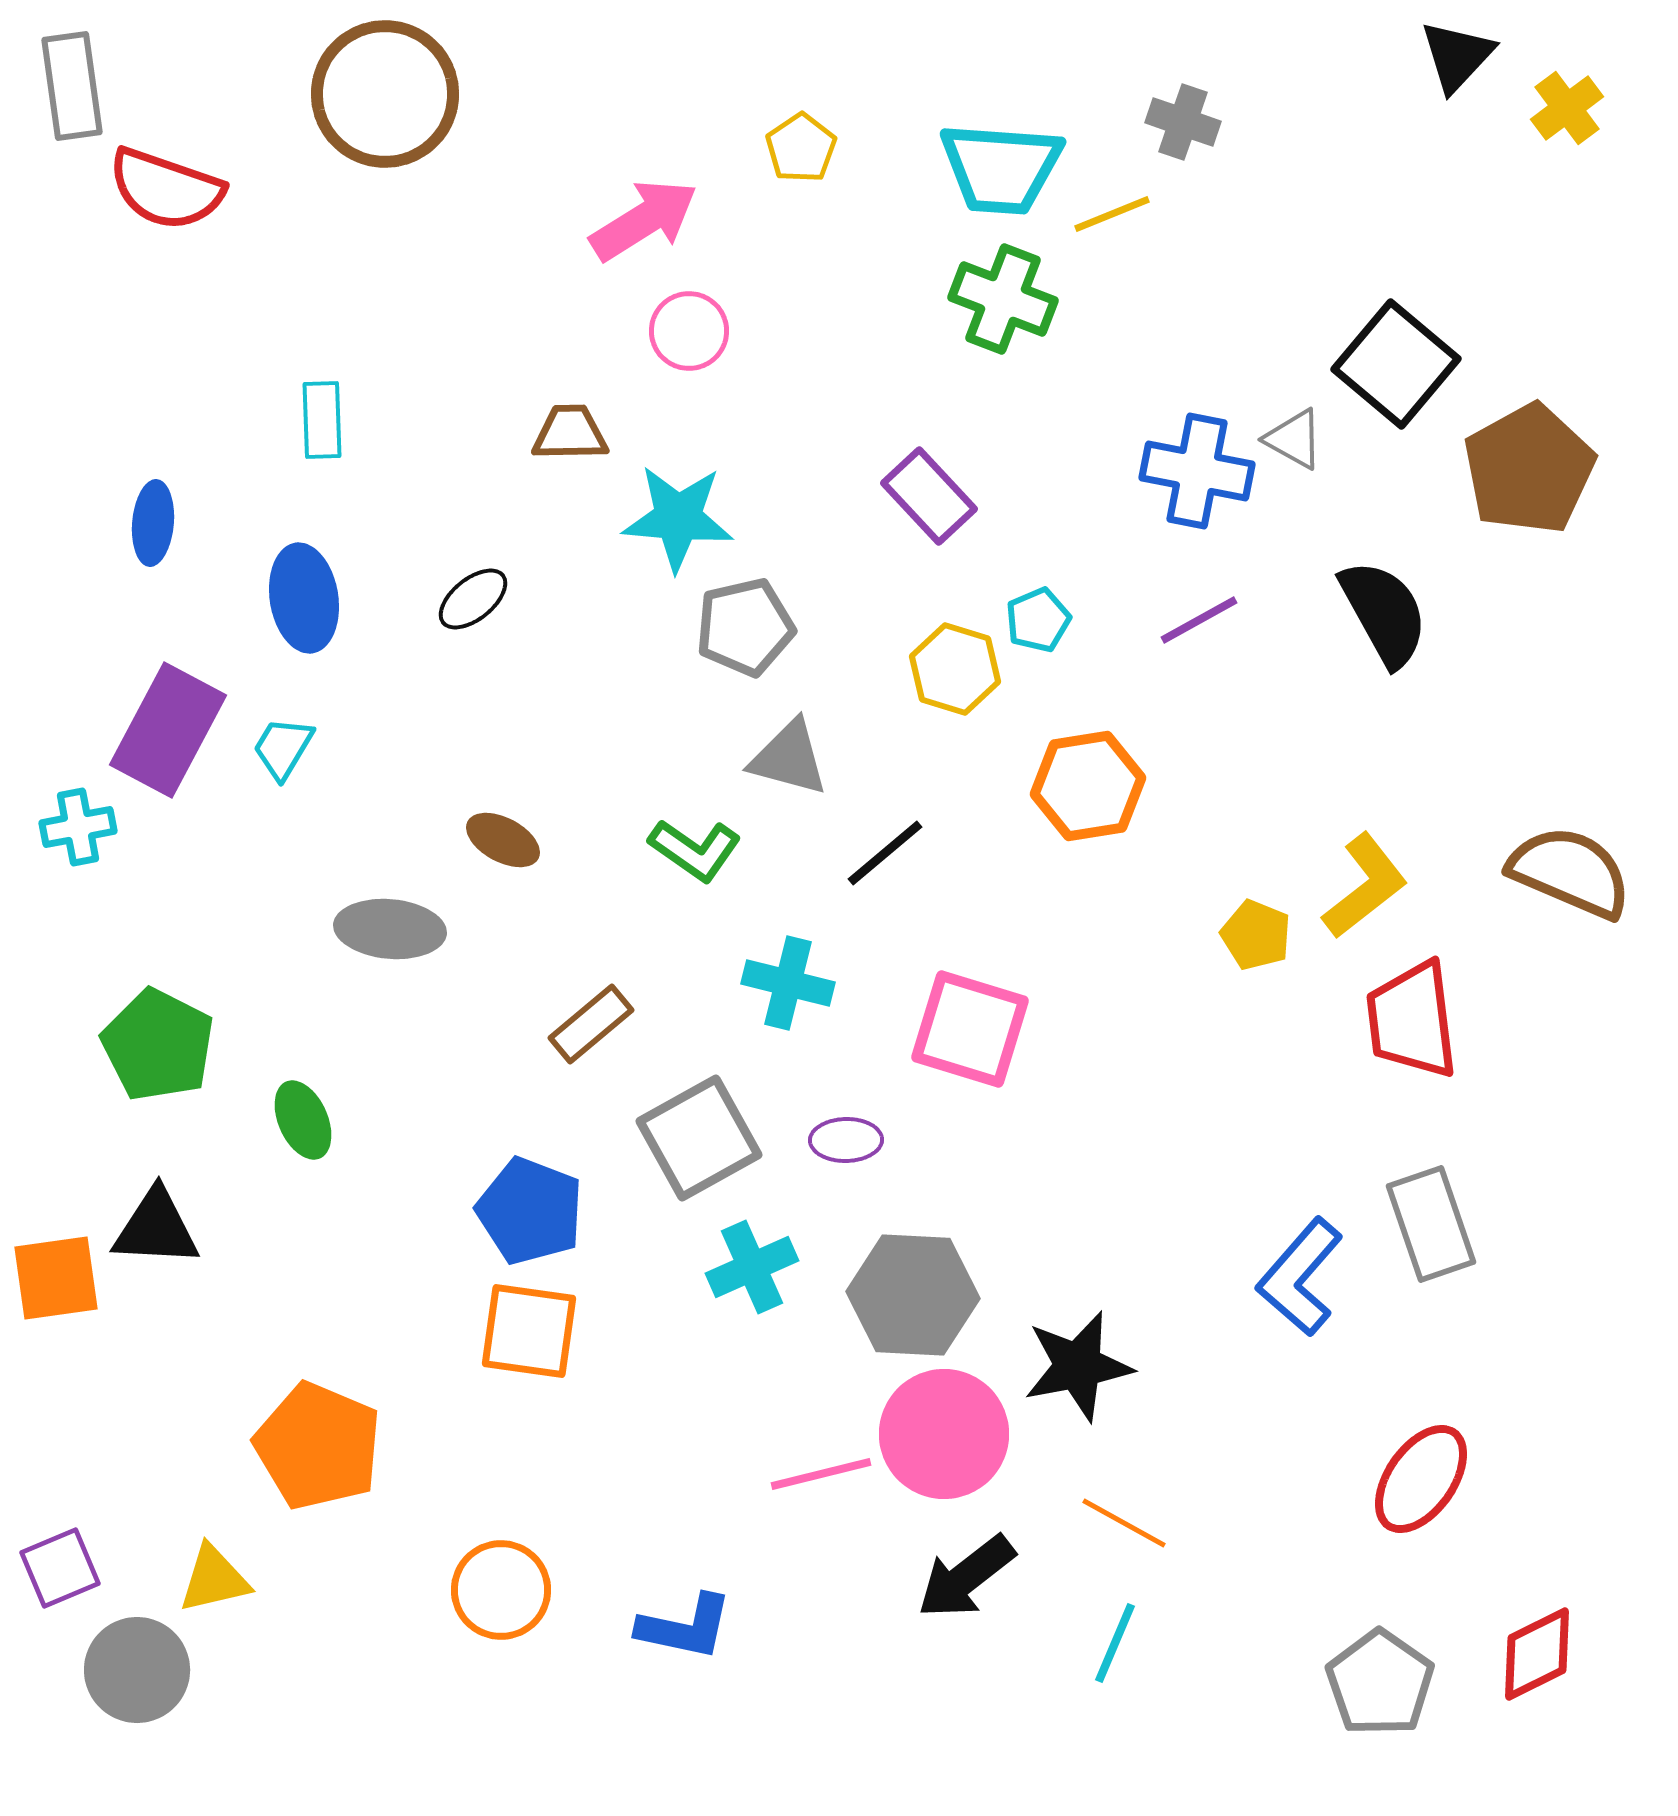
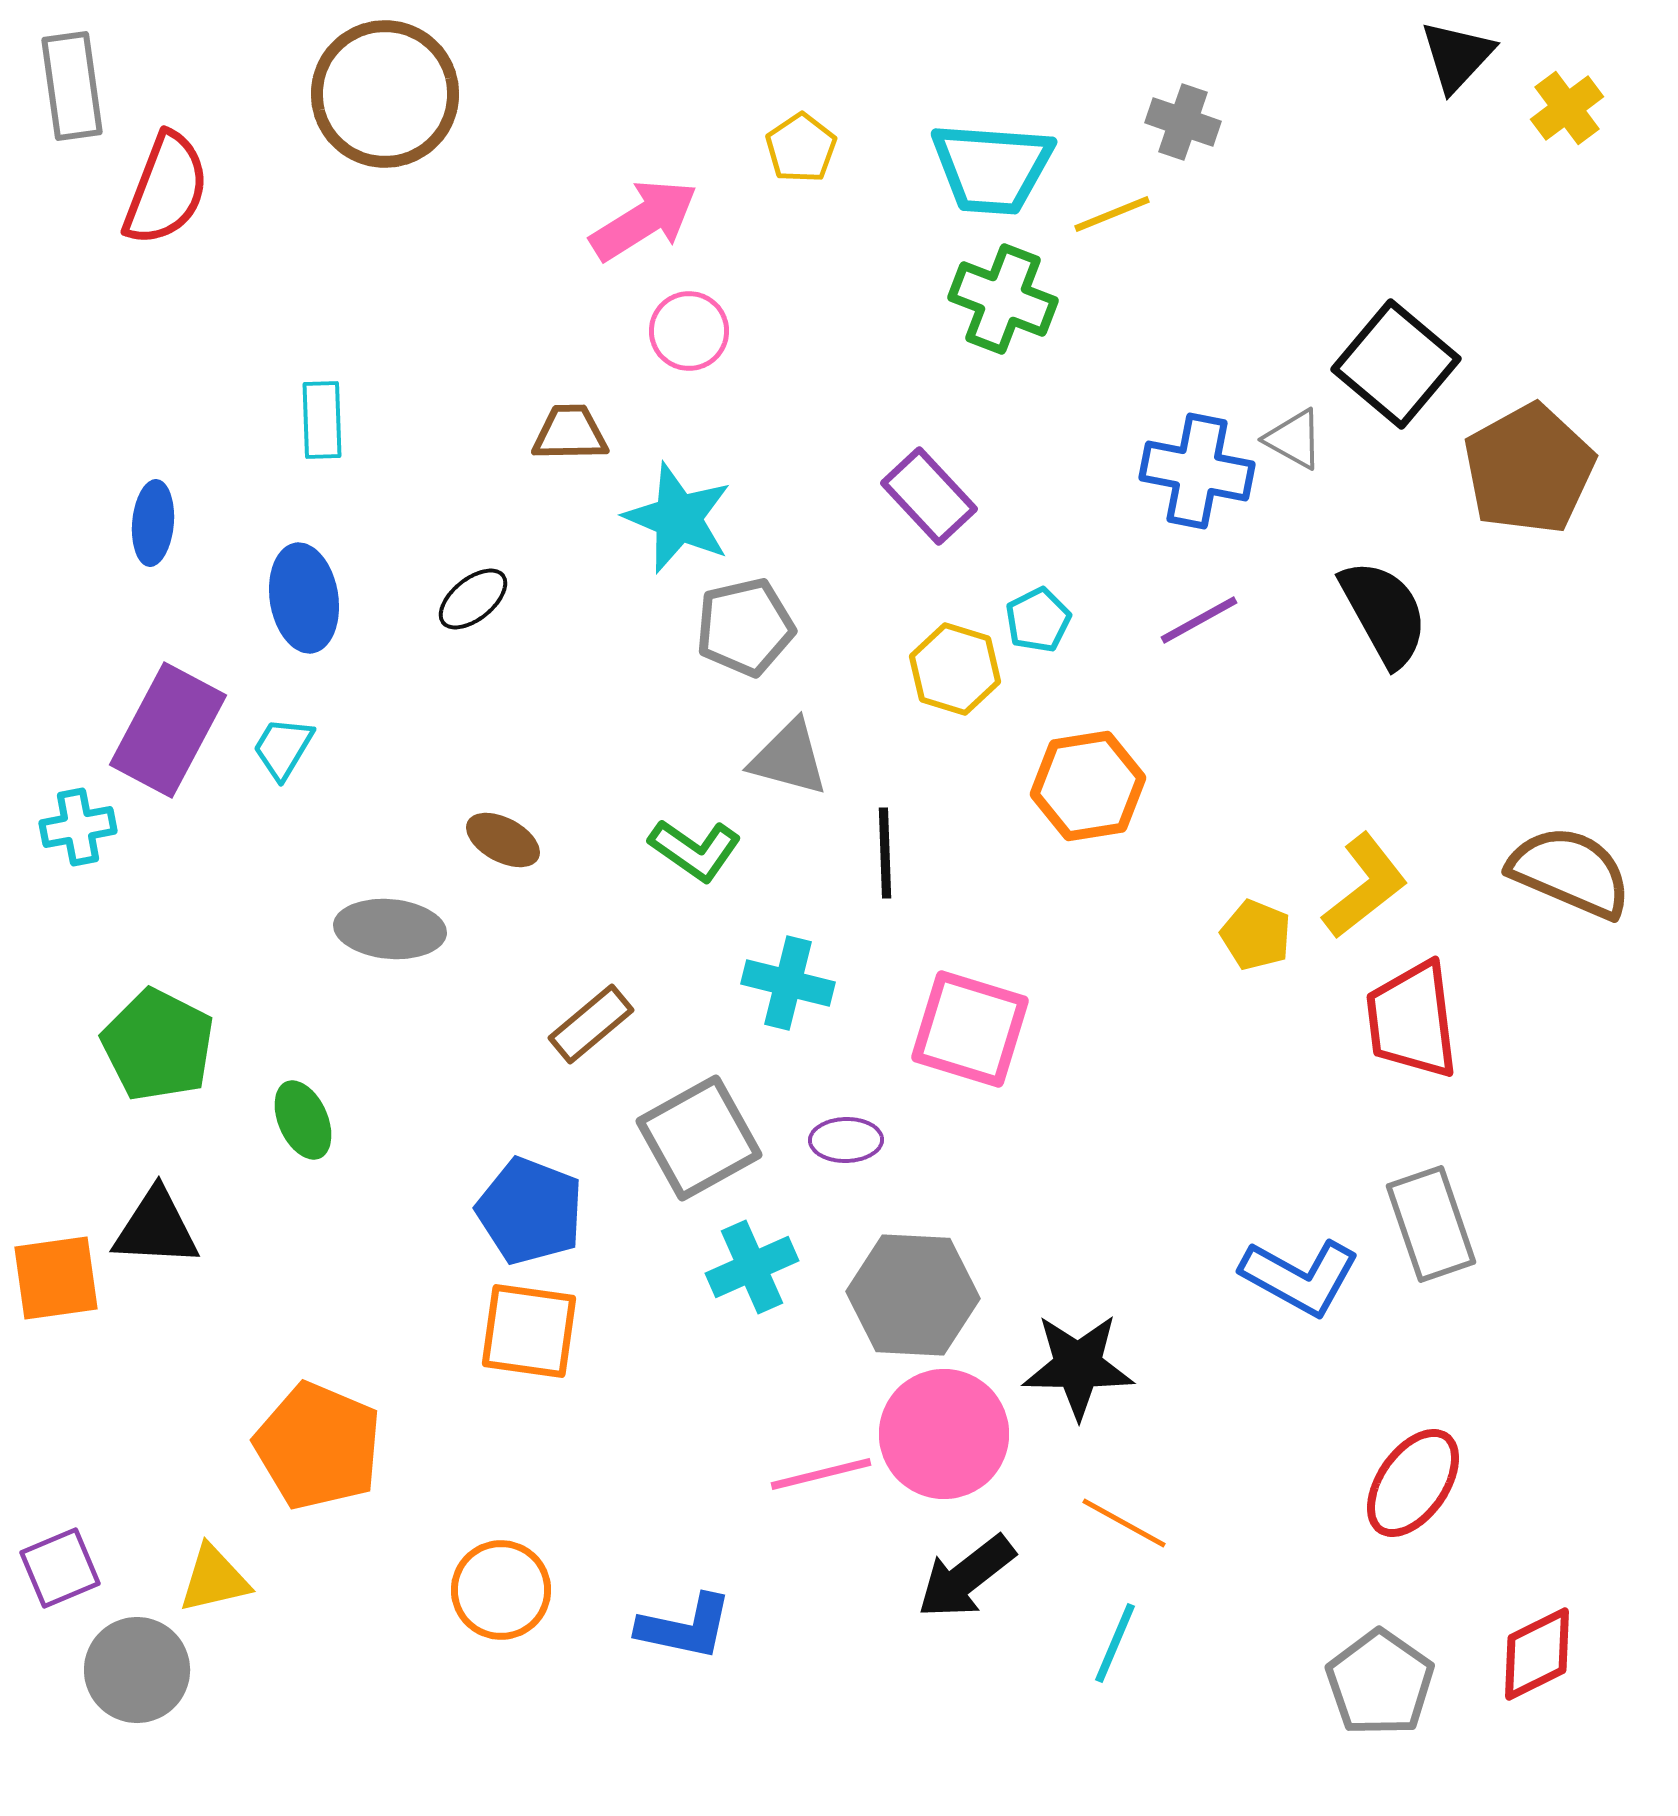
cyan trapezoid at (1001, 168): moved 9 px left
red semicircle at (166, 189): rotated 88 degrees counterclockwise
cyan star at (678, 518): rotated 18 degrees clockwise
cyan pentagon at (1038, 620): rotated 4 degrees counterclockwise
black line at (885, 853): rotated 52 degrees counterclockwise
blue L-shape at (1300, 1277): rotated 102 degrees counterclockwise
black star at (1078, 1366): rotated 12 degrees clockwise
red ellipse at (1421, 1479): moved 8 px left, 4 px down
